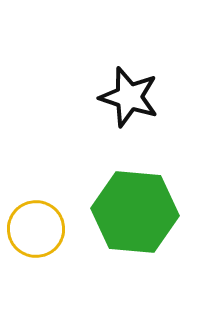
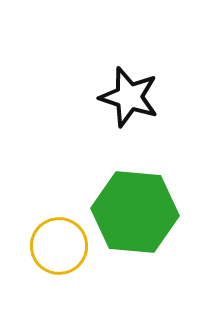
yellow circle: moved 23 px right, 17 px down
